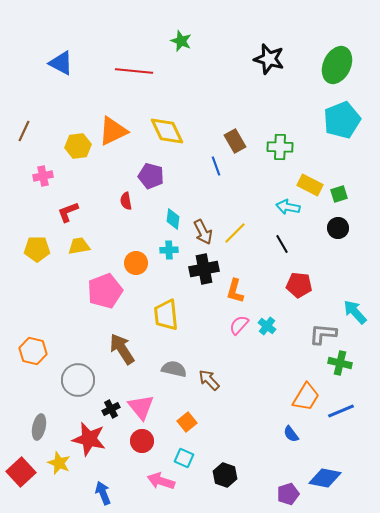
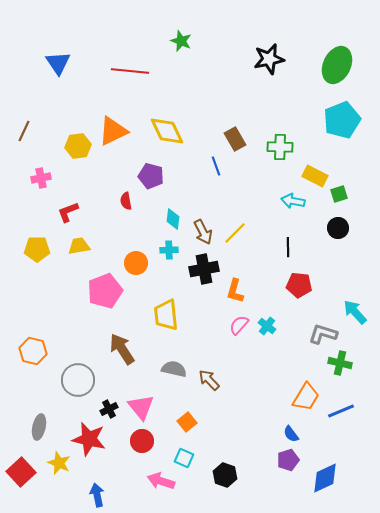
black star at (269, 59): rotated 28 degrees counterclockwise
blue triangle at (61, 63): moved 3 px left; rotated 28 degrees clockwise
red line at (134, 71): moved 4 px left
brown rectangle at (235, 141): moved 2 px up
pink cross at (43, 176): moved 2 px left, 2 px down
yellow rectangle at (310, 185): moved 5 px right, 9 px up
cyan arrow at (288, 207): moved 5 px right, 6 px up
black line at (282, 244): moved 6 px right, 3 px down; rotated 30 degrees clockwise
gray L-shape at (323, 334): rotated 12 degrees clockwise
black cross at (111, 409): moved 2 px left
blue diamond at (325, 478): rotated 36 degrees counterclockwise
blue arrow at (103, 493): moved 6 px left, 2 px down; rotated 10 degrees clockwise
purple pentagon at (288, 494): moved 34 px up
